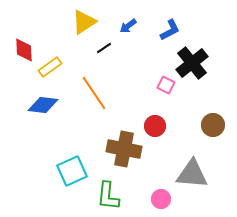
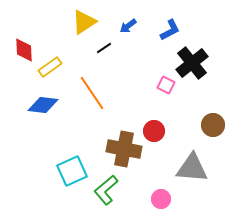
orange line: moved 2 px left
red circle: moved 1 px left, 5 px down
gray triangle: moved 6 px up
green L-shape: moved 2 px left, 6 px up; rotated 44 degrees clockwise
